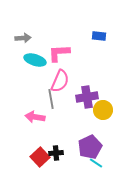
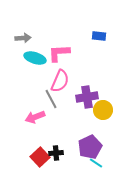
cyan ellipse: moved 2 px up
gray line: rotated 18 degrees counterclockwise
pink arrow: rotated 30 degrees counterclockwise
